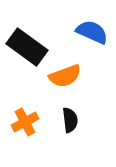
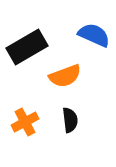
blue semicircle: moved 2 px right, 3 px down
black rectangle: rotated 66 degrees counterclockwise
